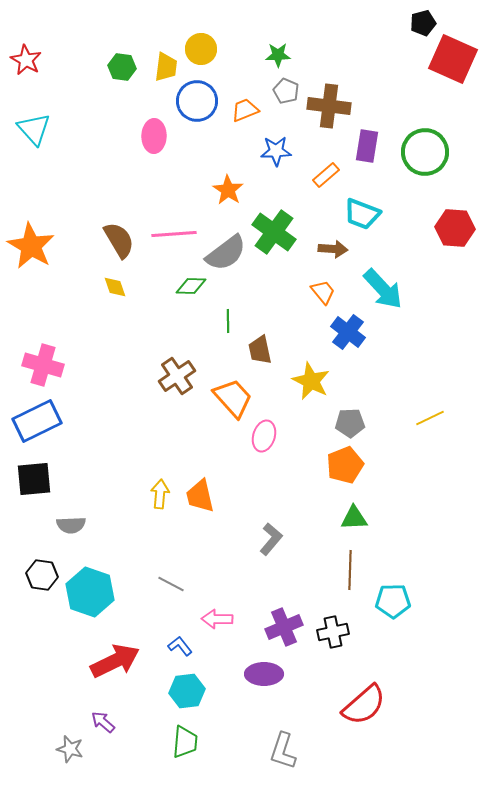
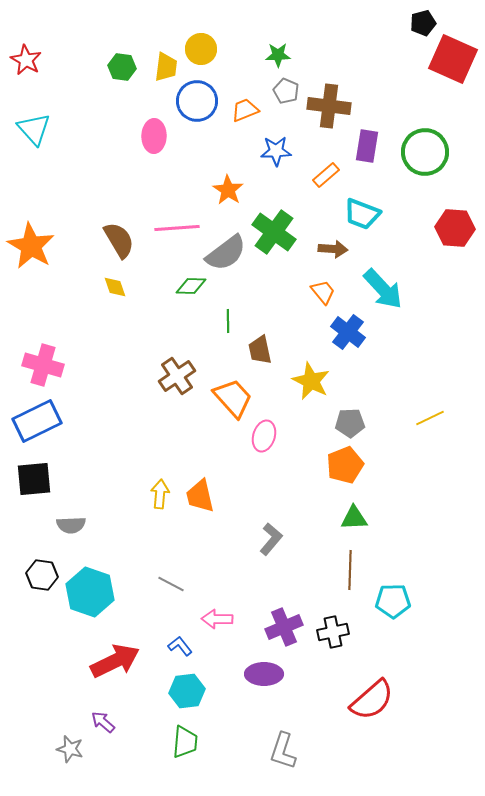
pink line at (174, 234): moved 3 px right, 6 px up
red semicircle at (364, 705): moved 8 px right, 5 px up
